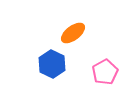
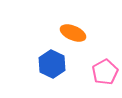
orange ellipse: rotated 60 degrees clockwise
